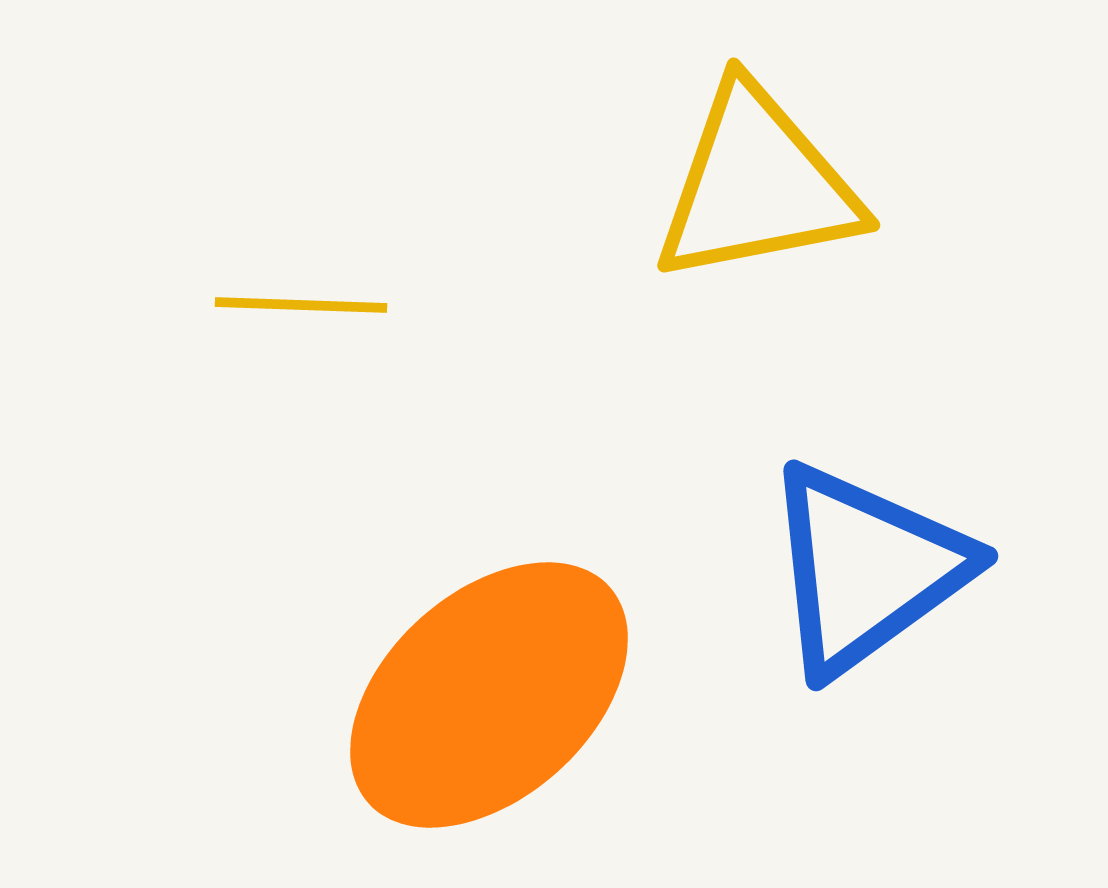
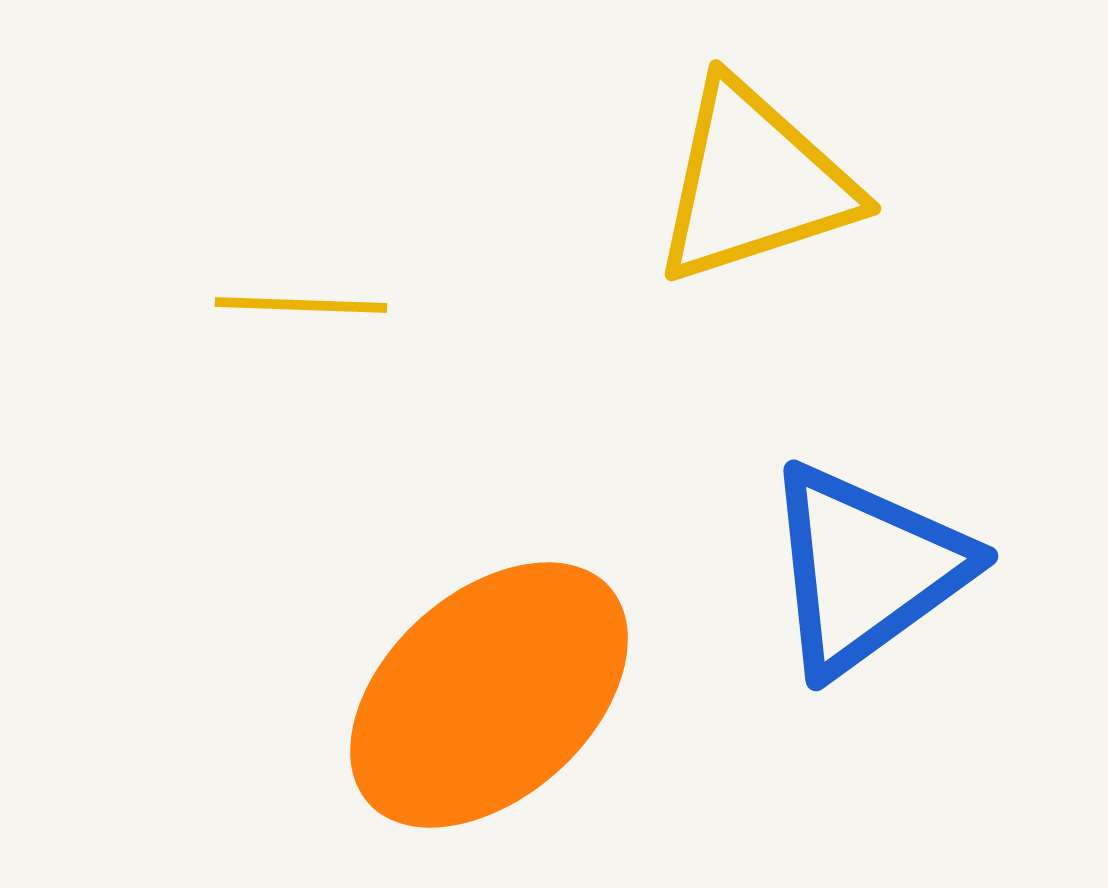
yellow triangle: moved 3 px left, 2 px up; rotated 7 degrees counterclockwise
